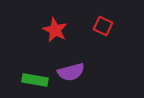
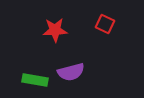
red square: moved 2 px right, 2 px up
red star: rotated 30 degrees counterclockwise
